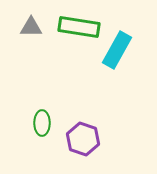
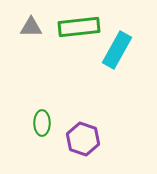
green rectangle: rotated 15 degrees counterclockwise
